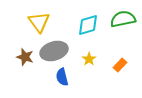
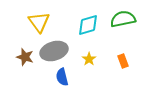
orange rectangle: moved 3 px right, 4 px up; rotated 64 degrees counterclockwise
